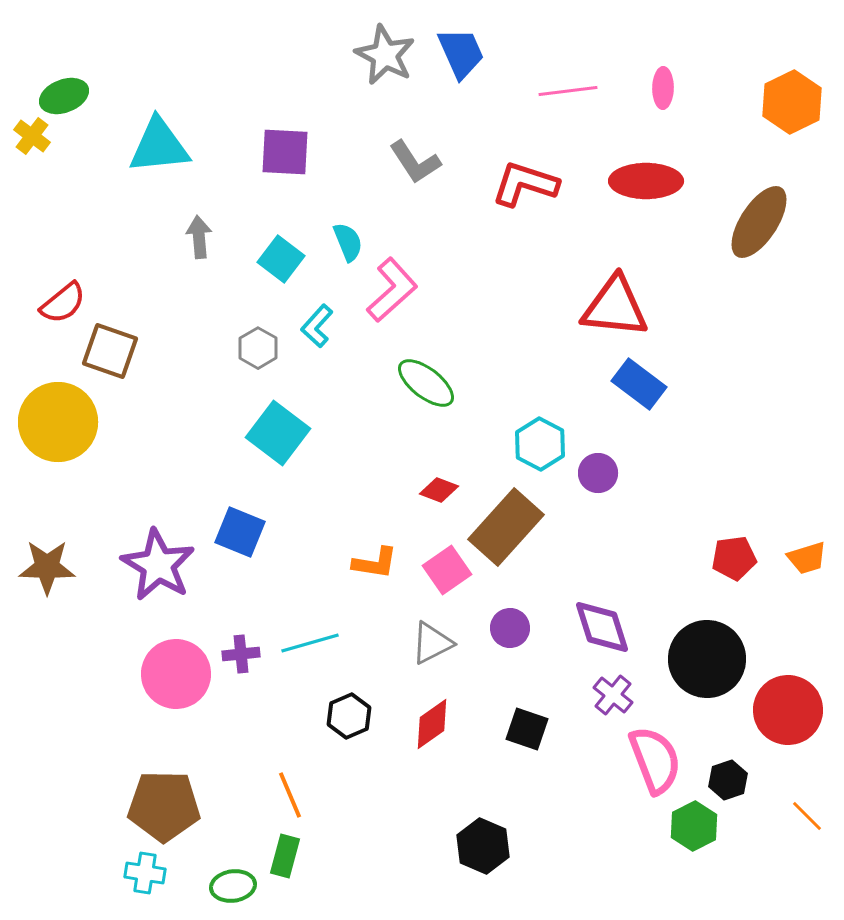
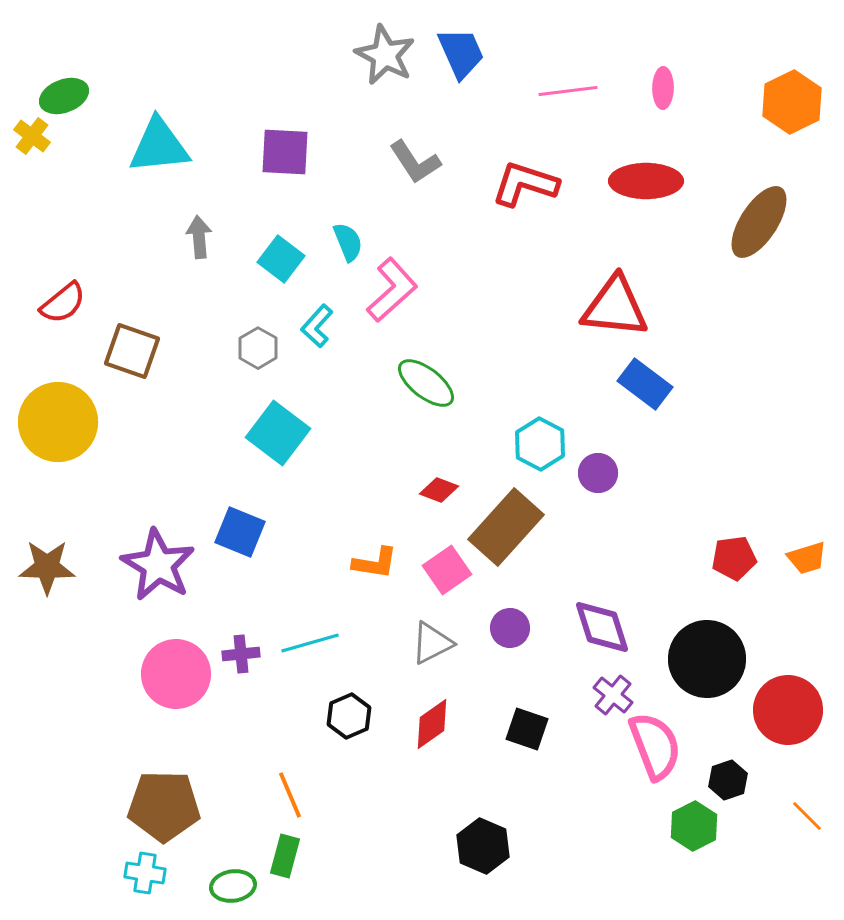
brown square at (110, 351): moved 22 px right
blue rectangle at (639, 384): moved 6 px right
pink semicircle at (655, 760): moved 14 px up
